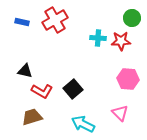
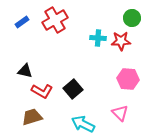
blue rectangle: rotated 48 degrees counterclockwise
